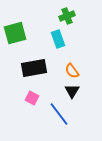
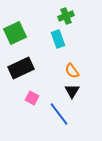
green cross: moved 1 px left
green square: rotated 10 degrees counterclockwise
black rectangle: moved 13 px left; rotated 15 degrees counterclockwise
